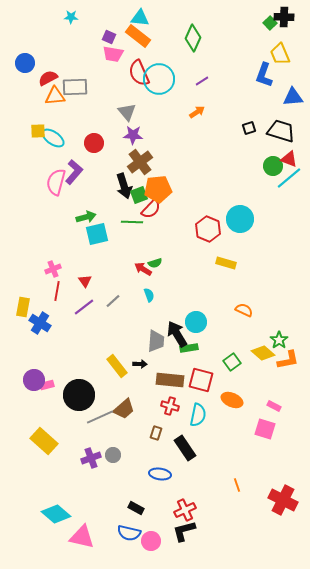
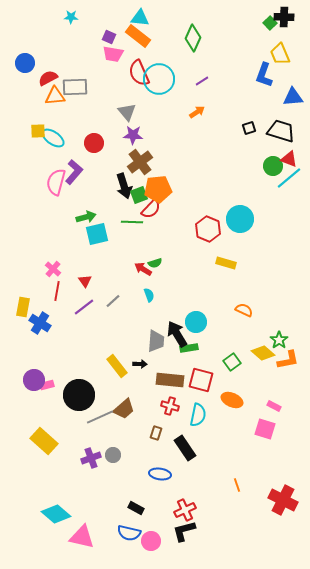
pink cross at (53, 269): rotated 28 degrees counterclockwise
